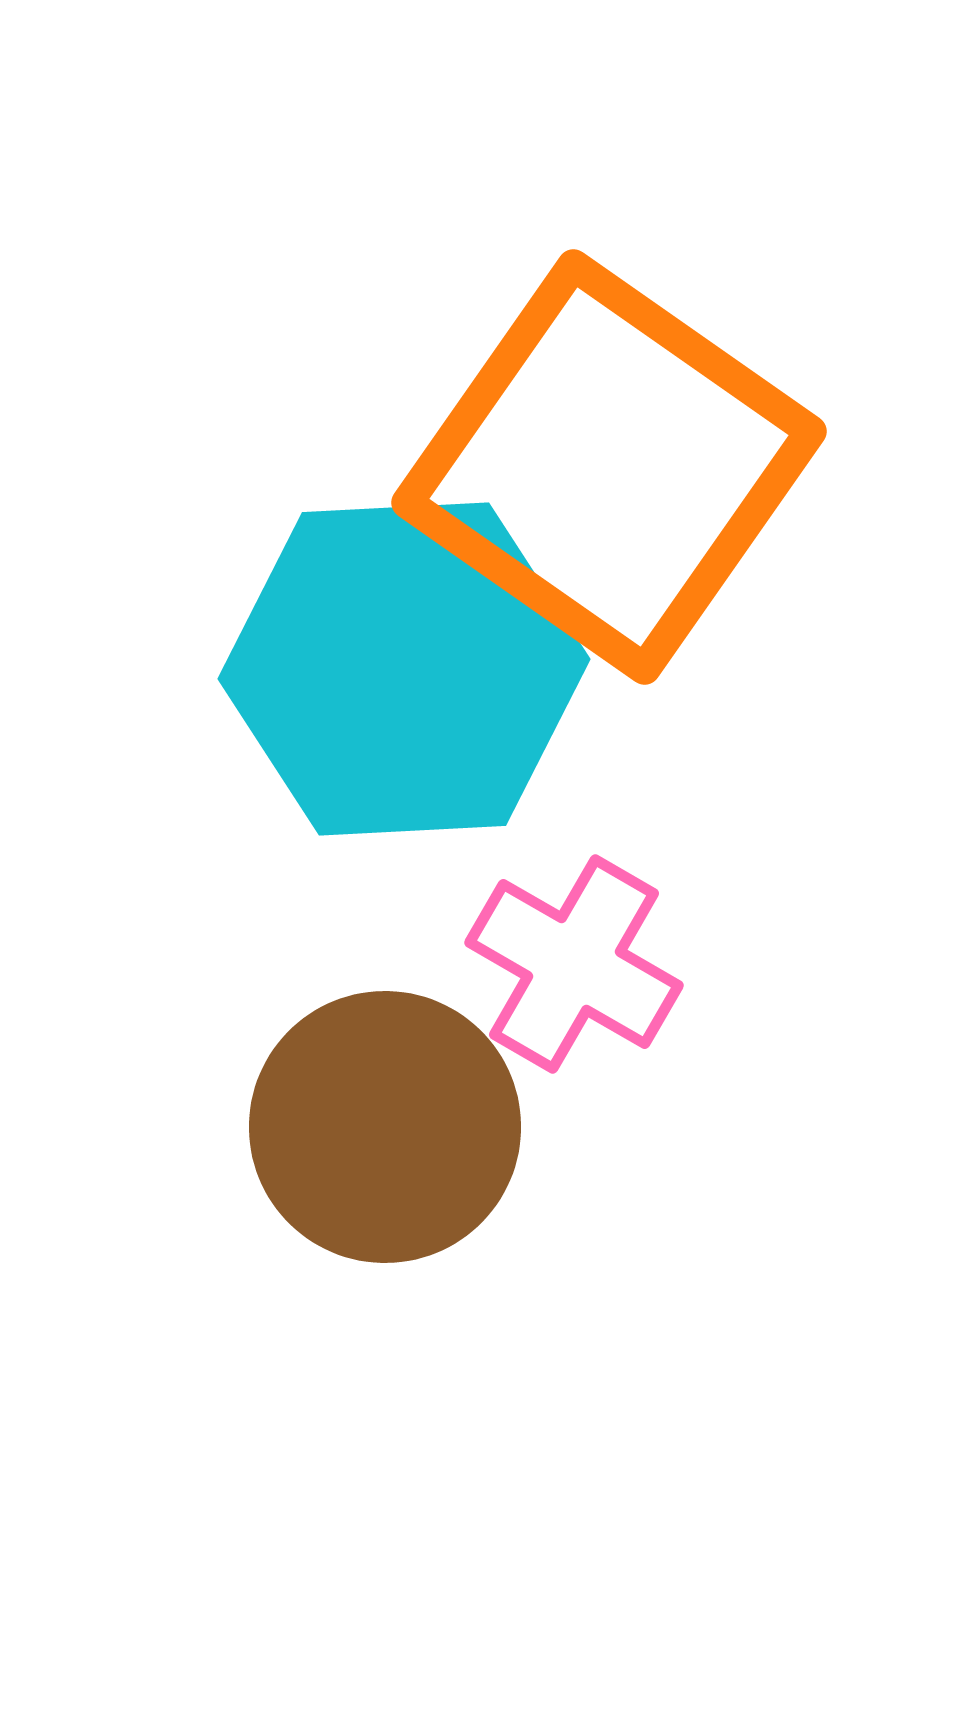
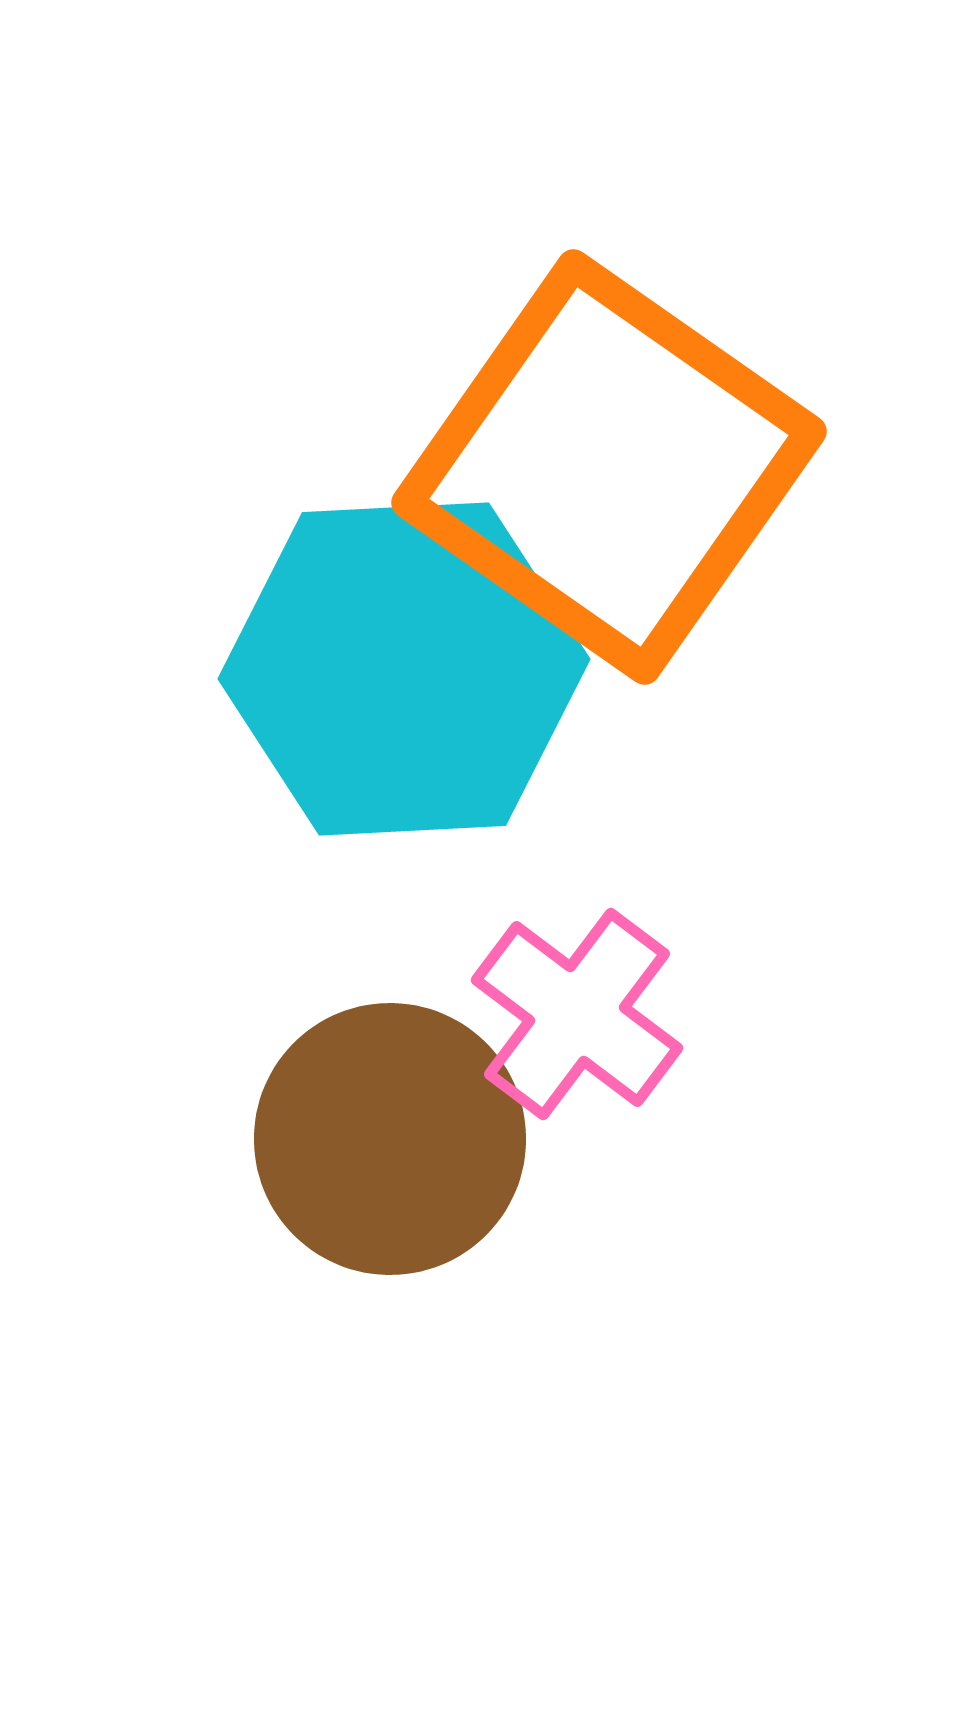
pink cross: moved 3 px right, 50 px down; rotated 7 degrees clockwise
brown circle: moved 5 px right, 12 px down
